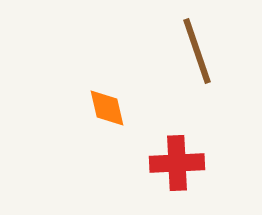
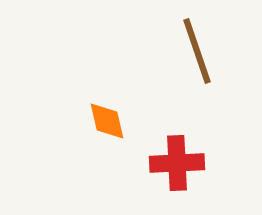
orange diamond: moved 13 px down
